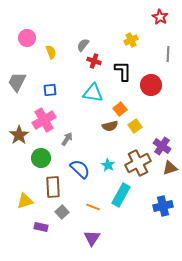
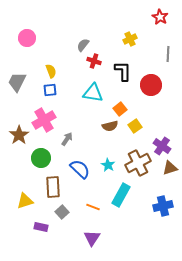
yellow cross: moved 1 px left, 1 px up
yellow semicircle: moved 19 px down
